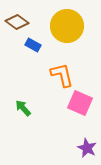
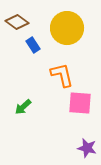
yellow circle: moved 2 px down
blue rectangle: rotated 28 degrees clockwise
pink square: rotated 20 degrees counterclockwise
green arrow: moved 1 px up; rotated 90 degrees counterclockwise
purple star: rotated 12 degrees counterclockwise
